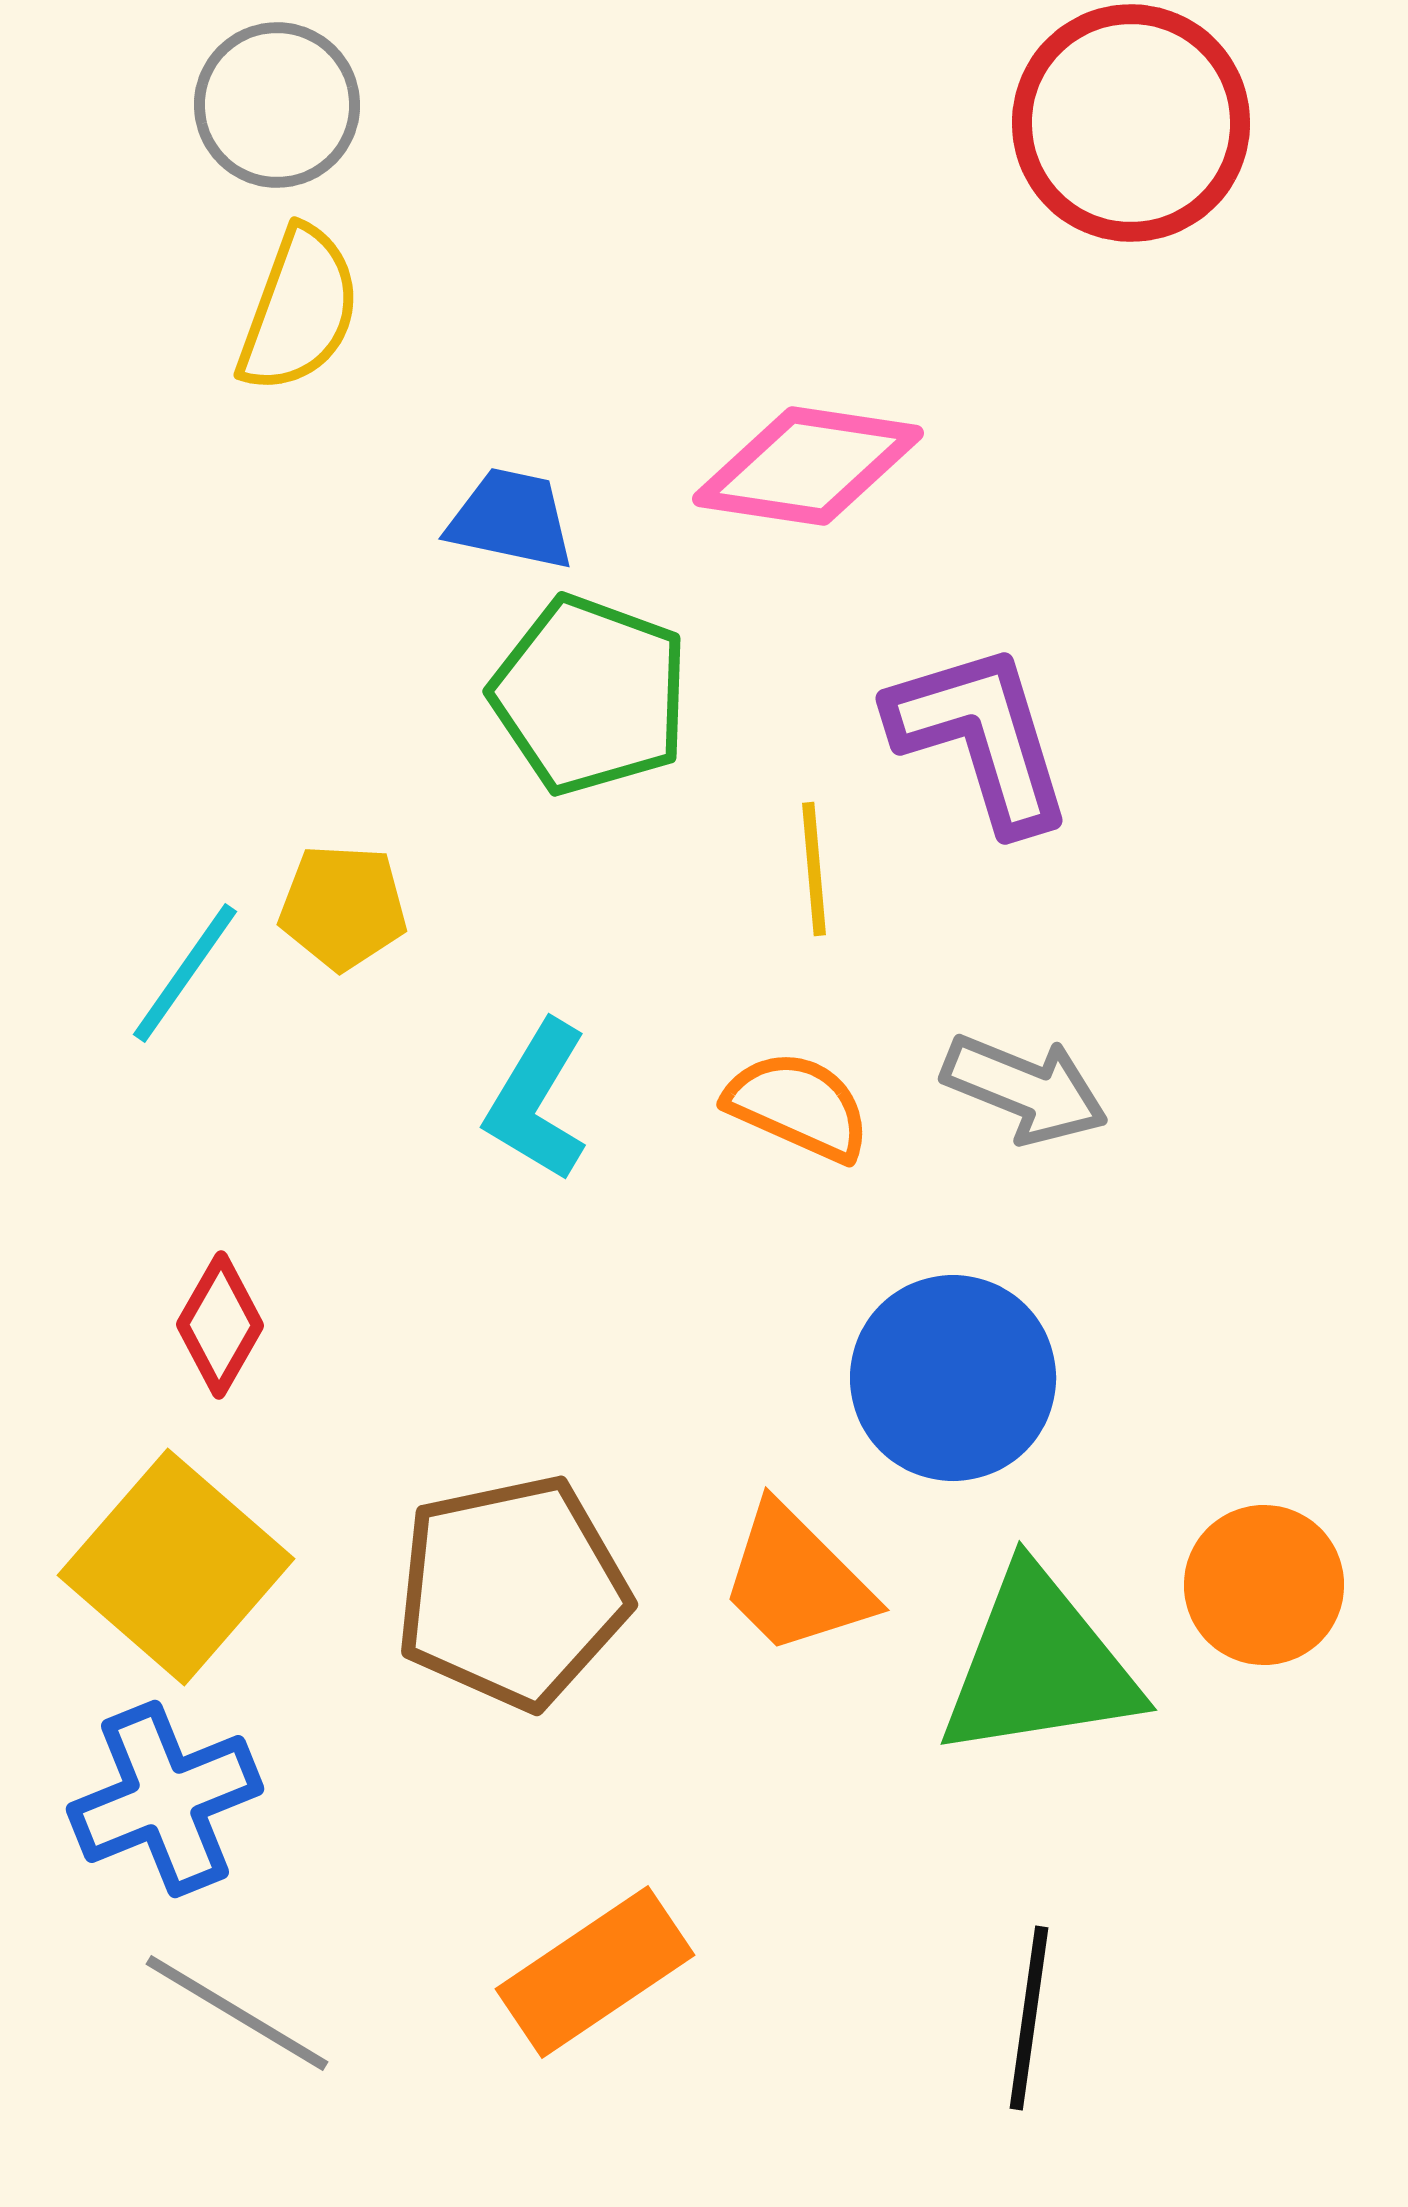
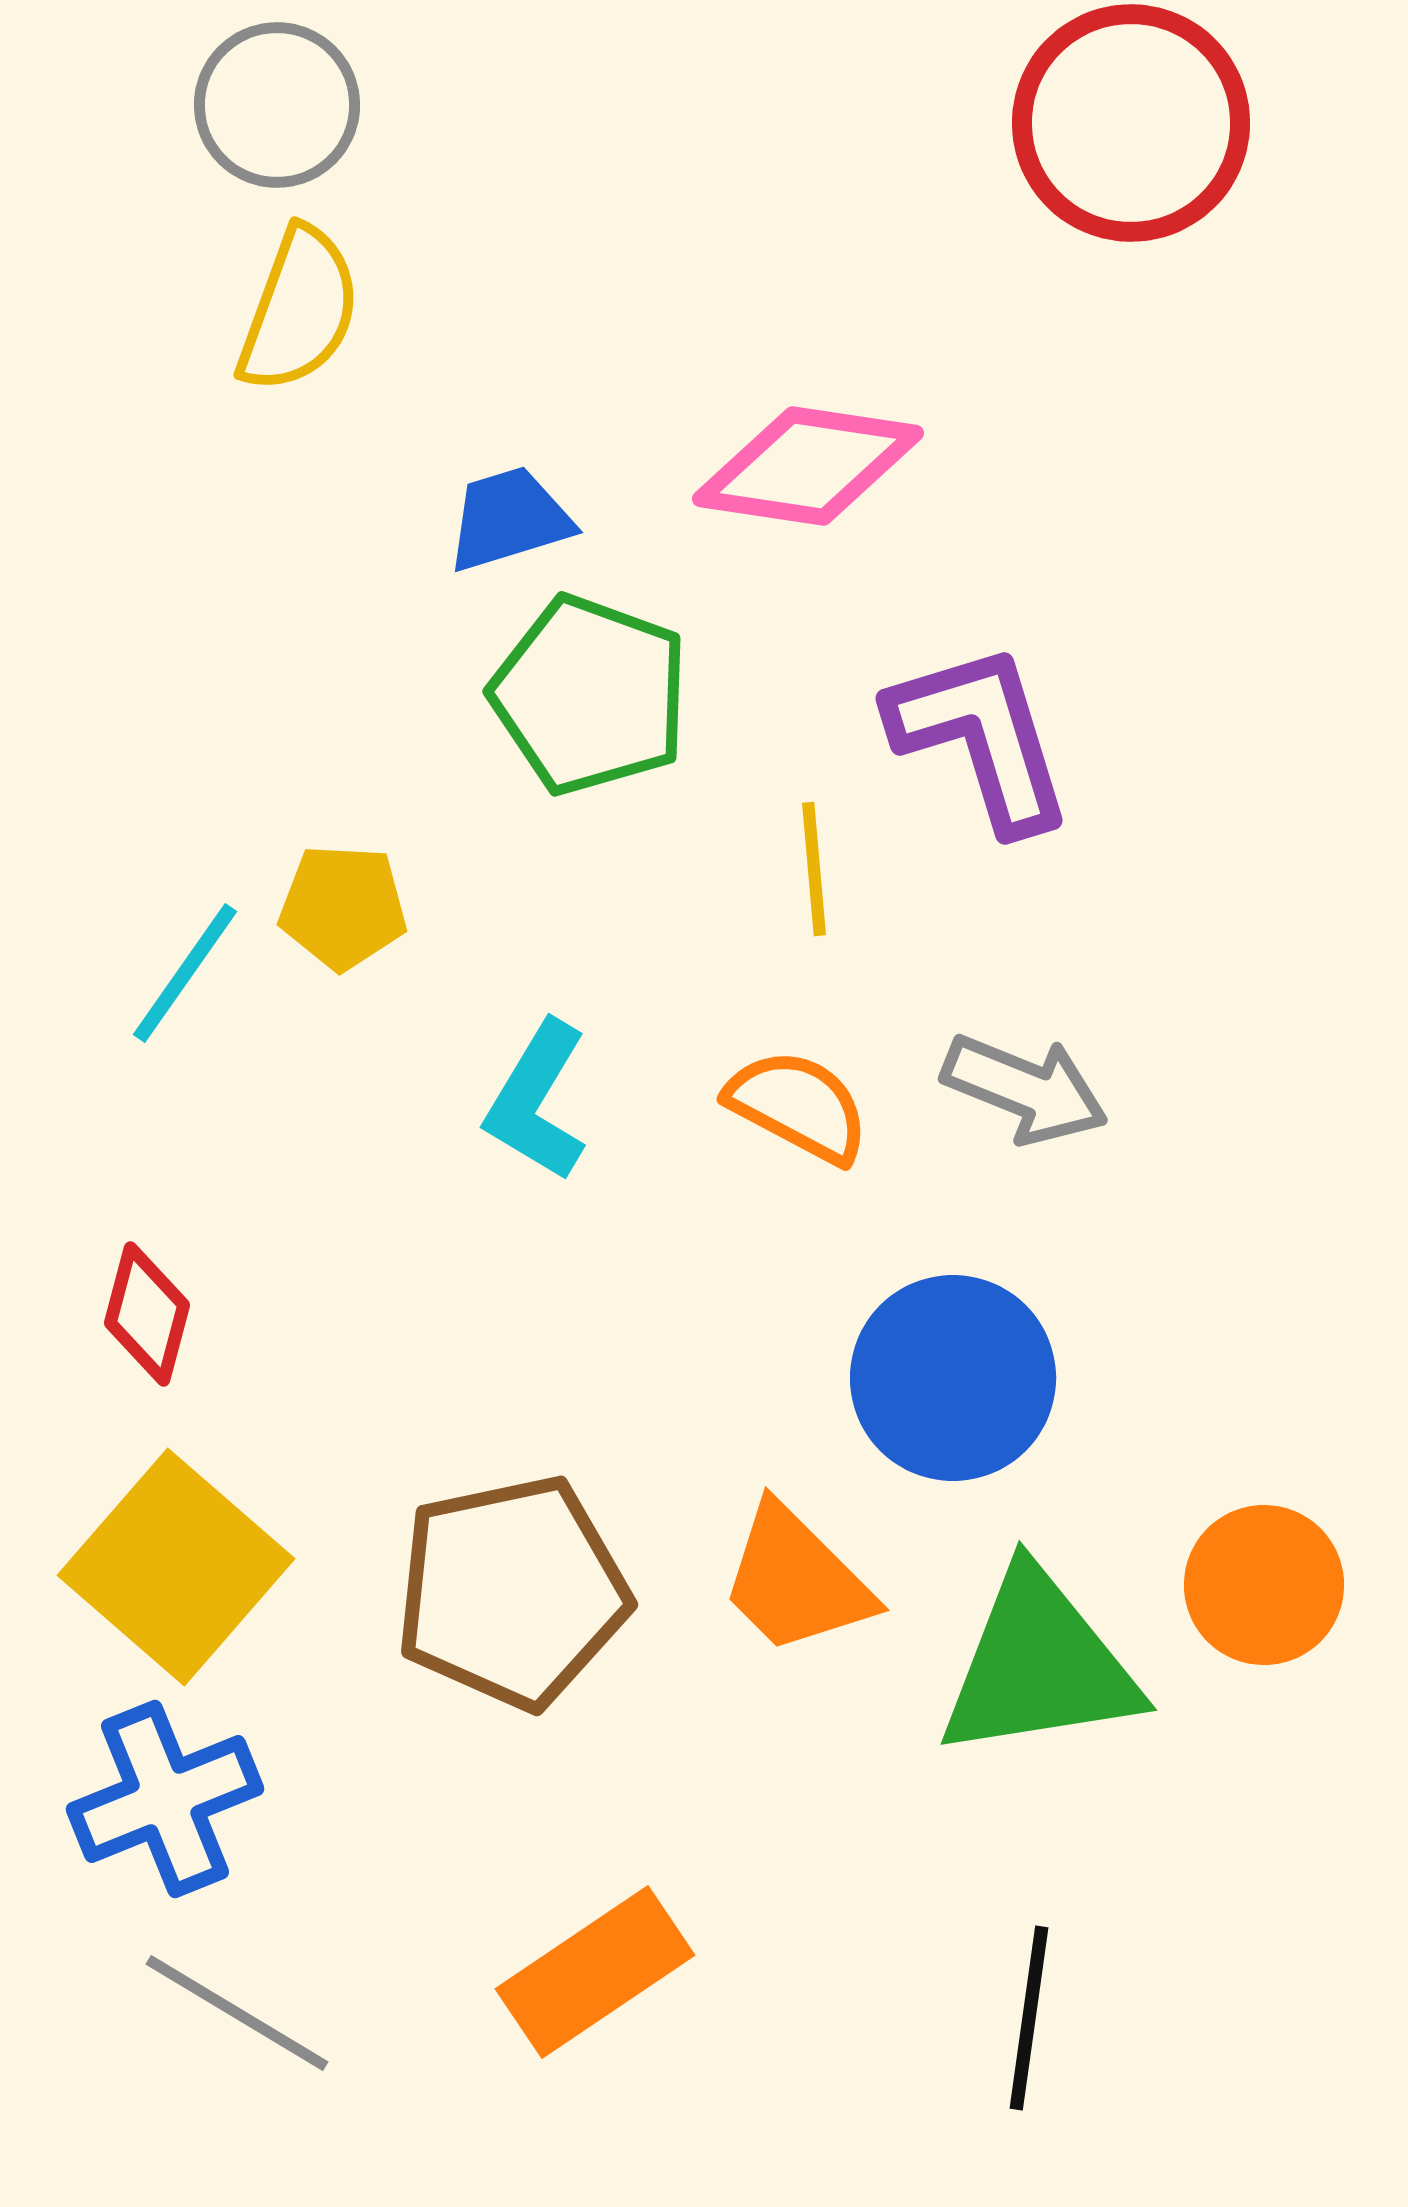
blue trapezoid: moved 2 px left; rotated 29 degrees counterclockwise
orange semicircle: rotated 4 degrees clockwise
red diamond: moved 73 px left, 11 px up; rotated 15 degrees counterclockwise
